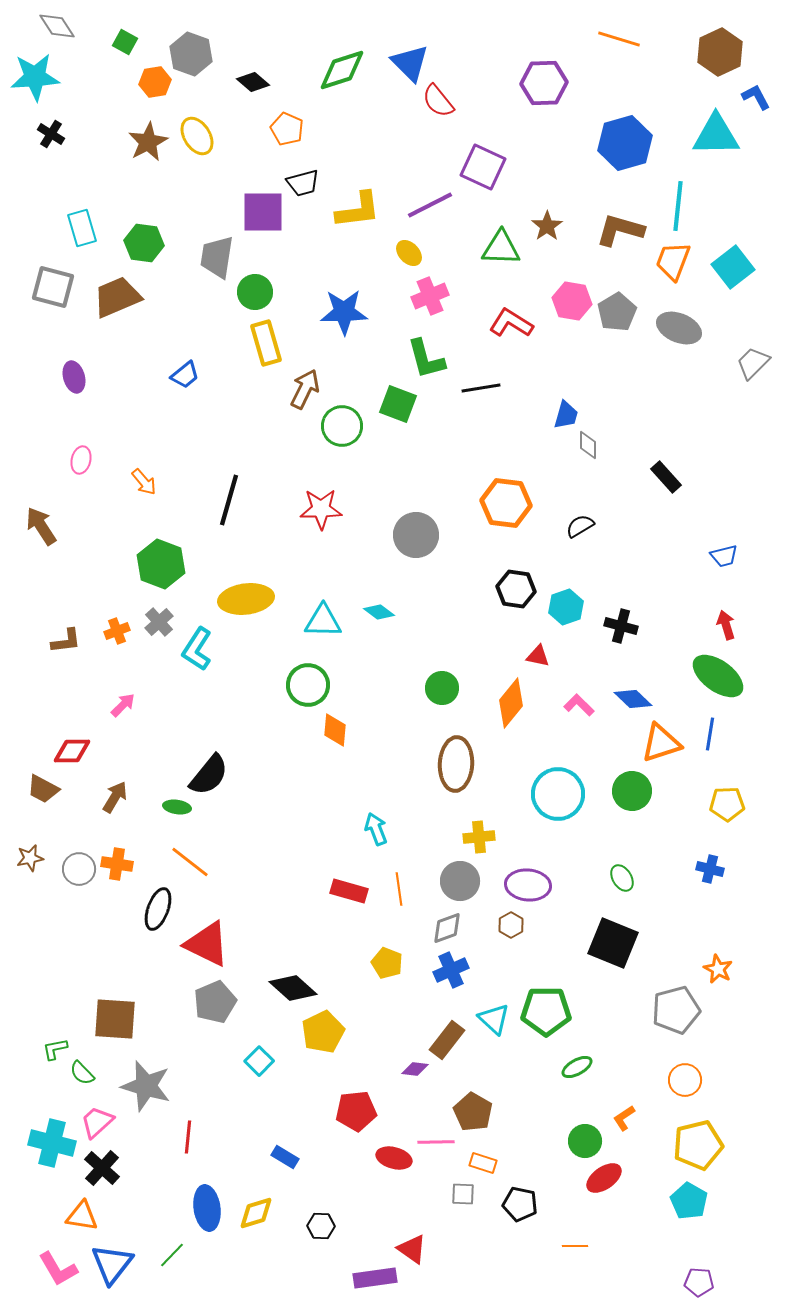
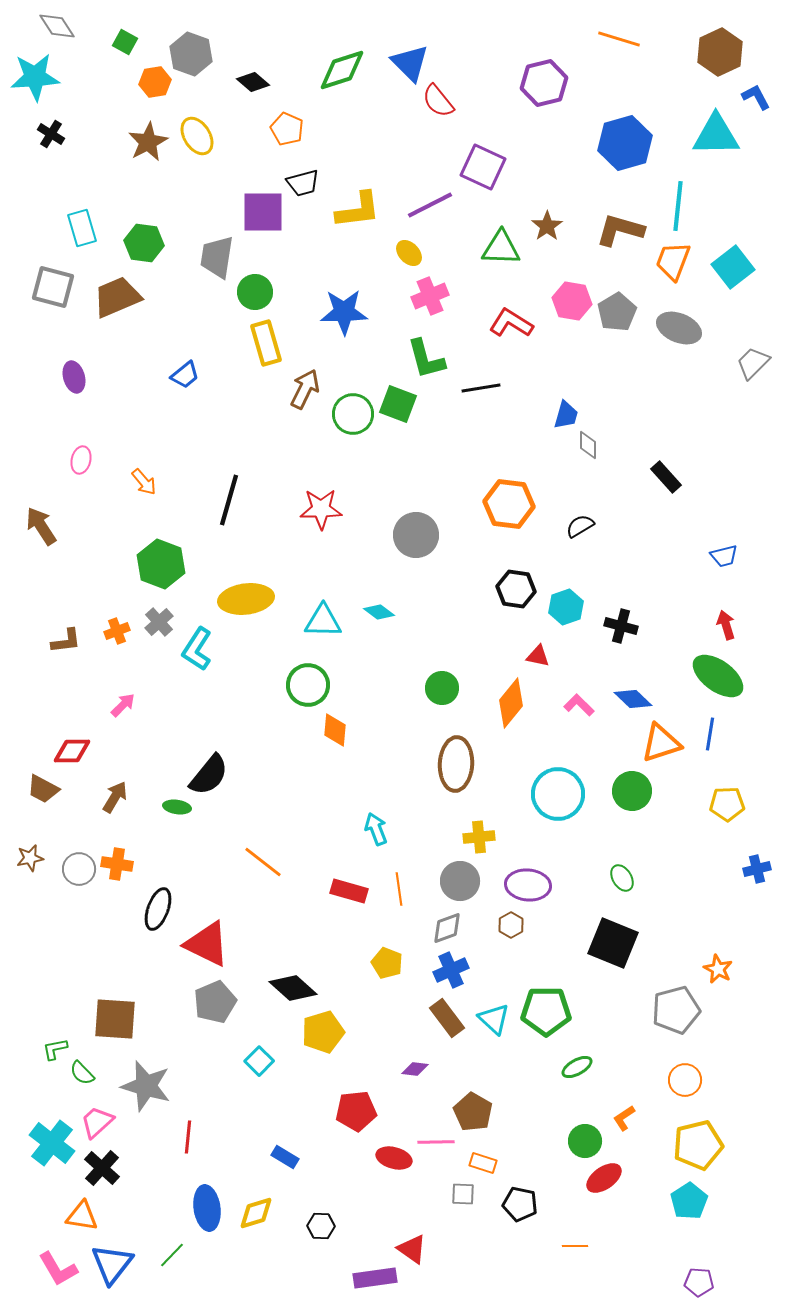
purple hexagon at (544, 83): rotated 12 degrees counterclockwise
green circle at (342, 426): moved 11 px right, 12 px up
orange hexagon at (506, 503): moved 3 px right, 1 px down
orange line at (190, 862): moved 73 px right
blue cross at (710, 869): moved 47 px right; rotated 28 degrees counterclockwise
yellow pentagon at (323, 1032): rotated 9 degrees clockwise
brown rectangle at (447, 1040): moved 22 px up; rotated 75 degrees counterclockwise
cyan cross at (52, 1143): rotated 24 degrees clockwise
cyan pentagon at (689, 1201): rotated 9 degrees clockwise
